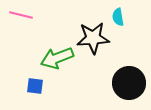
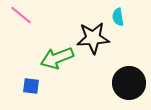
pink line: rotated 25 degrees clockwise
blue square: moved 4 px left
